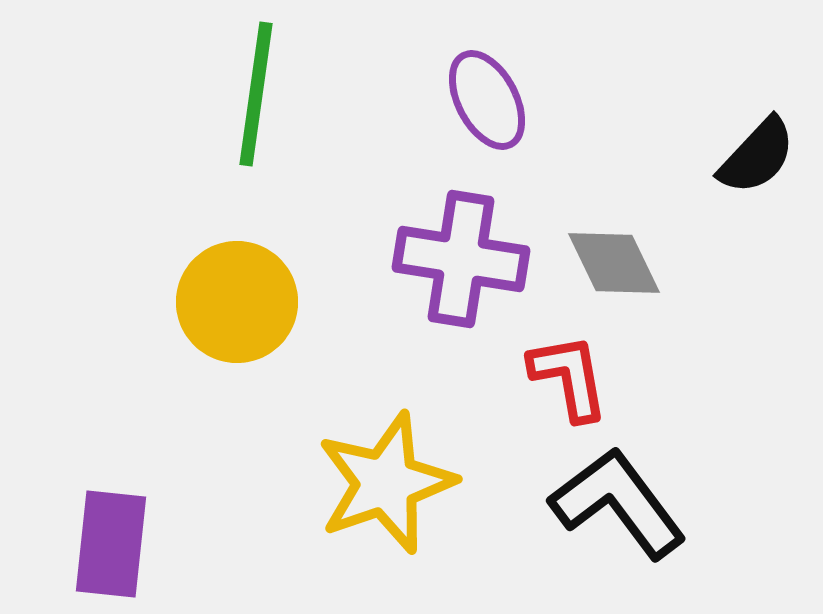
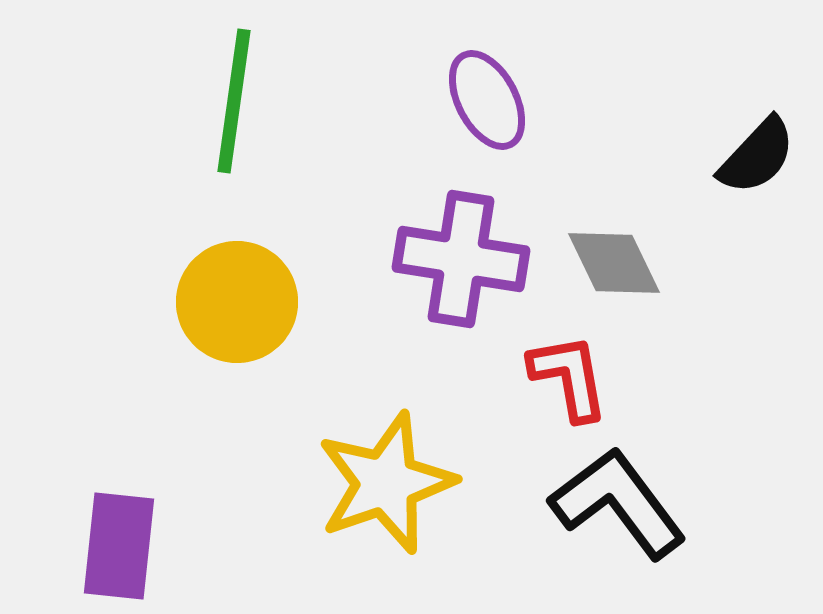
green line: moved 22 px left, 7 px down
purple rectangle: moved 8 px right, 2 px down
